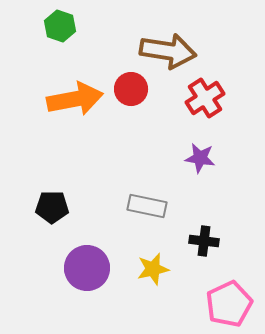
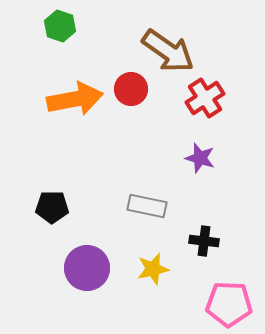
brown arrow: rotated 26 degrees clockwise
purple star: rotated 8 degrees clockwise
pink pentagon: rotated 27 degrees clockwise
